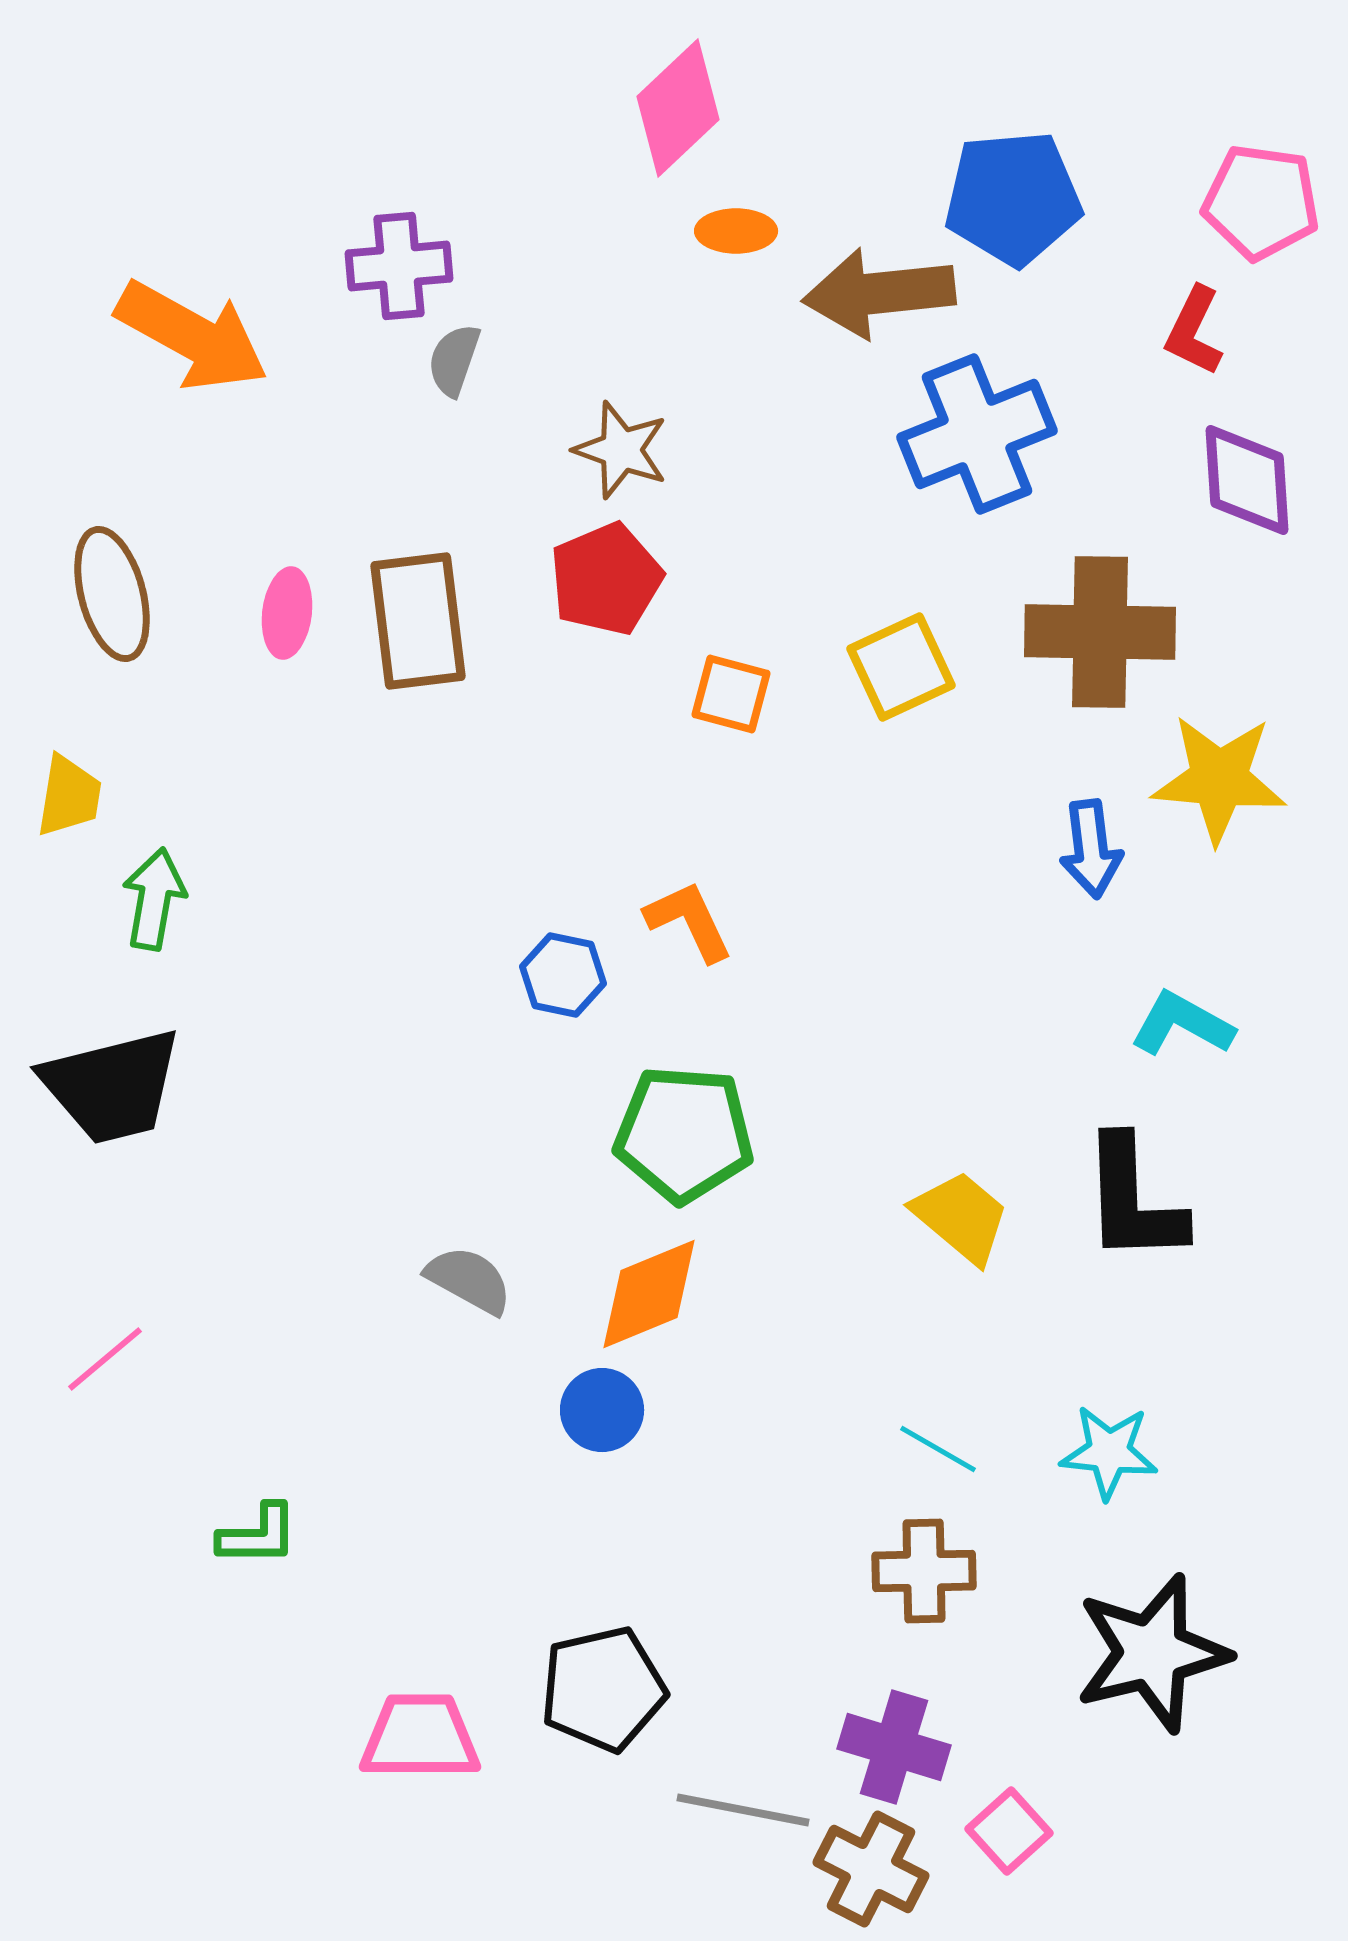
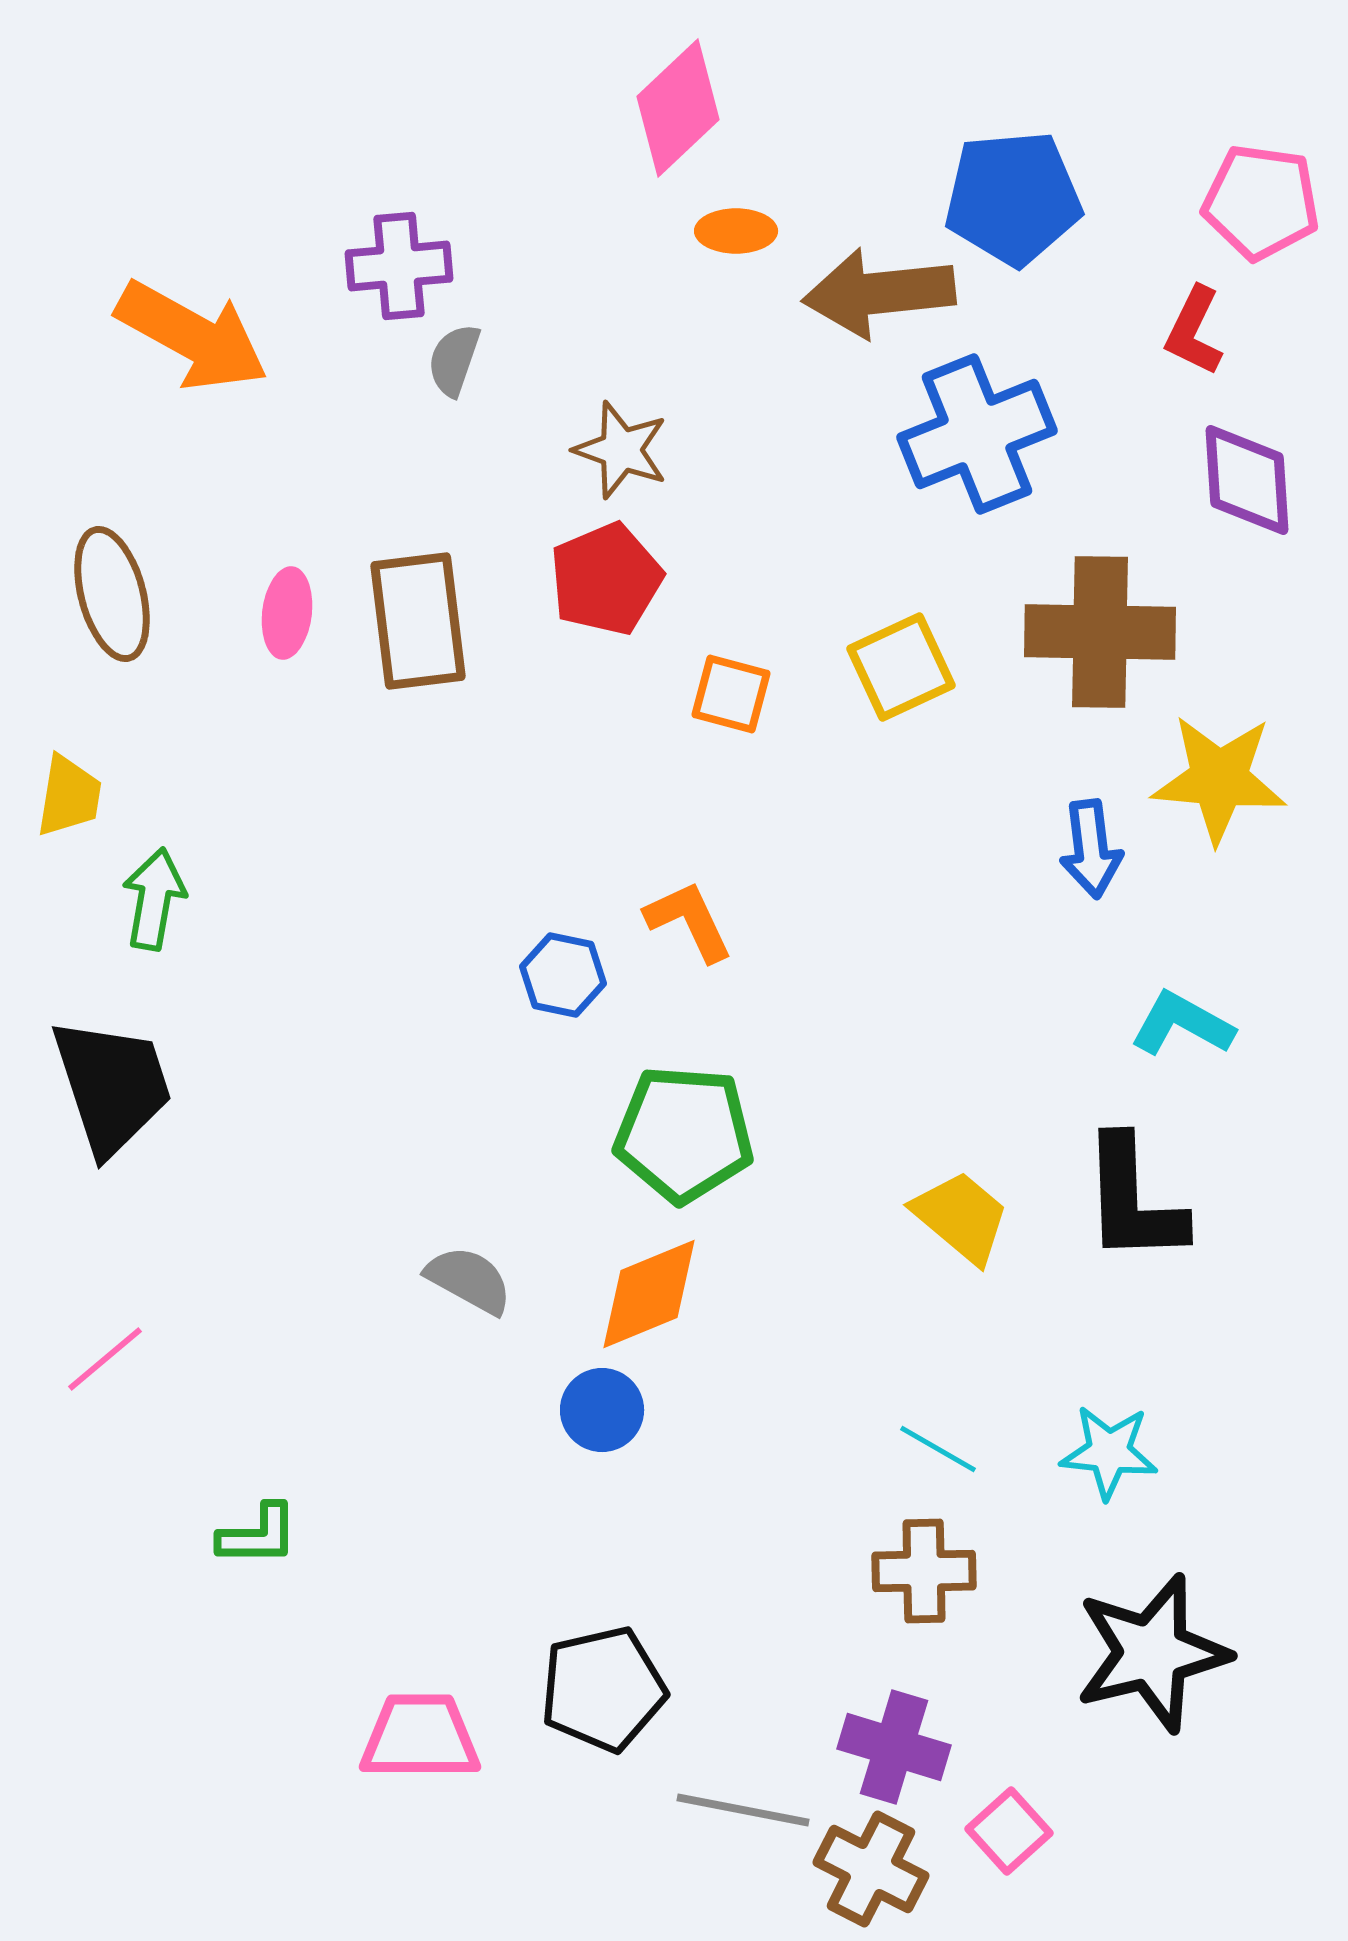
black trapezoid at (112, 1086): rotated 94 degrees counterclockwise
